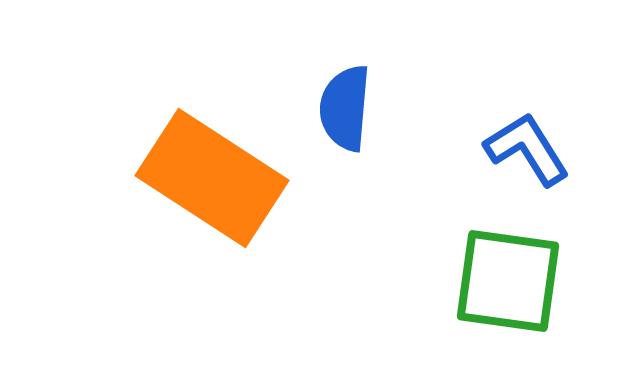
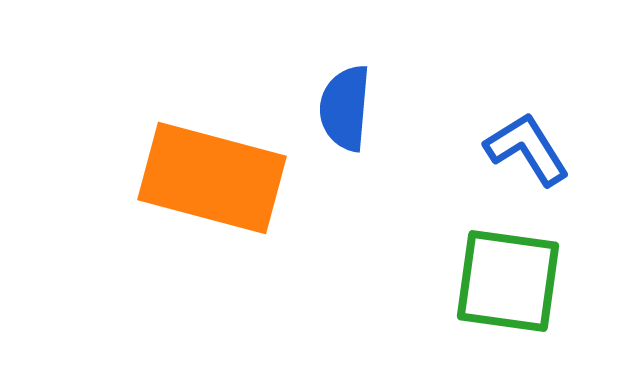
orange rectangle: rotated 18 degrees counterclockwise
